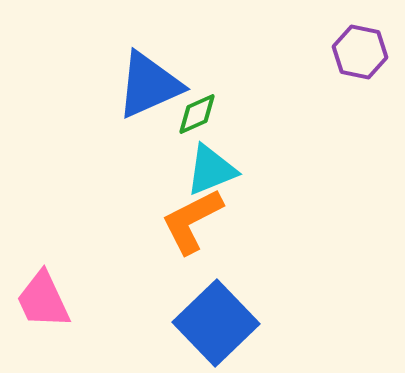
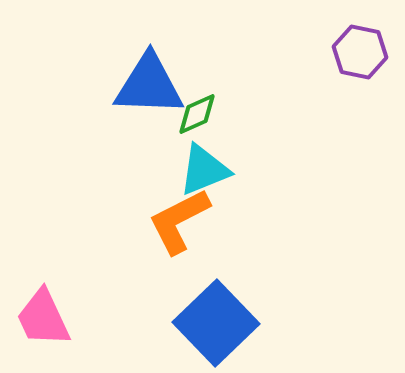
blue triangle: rotated 26 degrees clockwise
cyan triangle: moved 7 px left
orange L-shape: moved 13 px left
pink trapezoid: moved 18 px down
